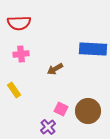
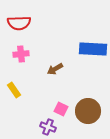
purple cross: rotated 28 degrees counterclockwise
